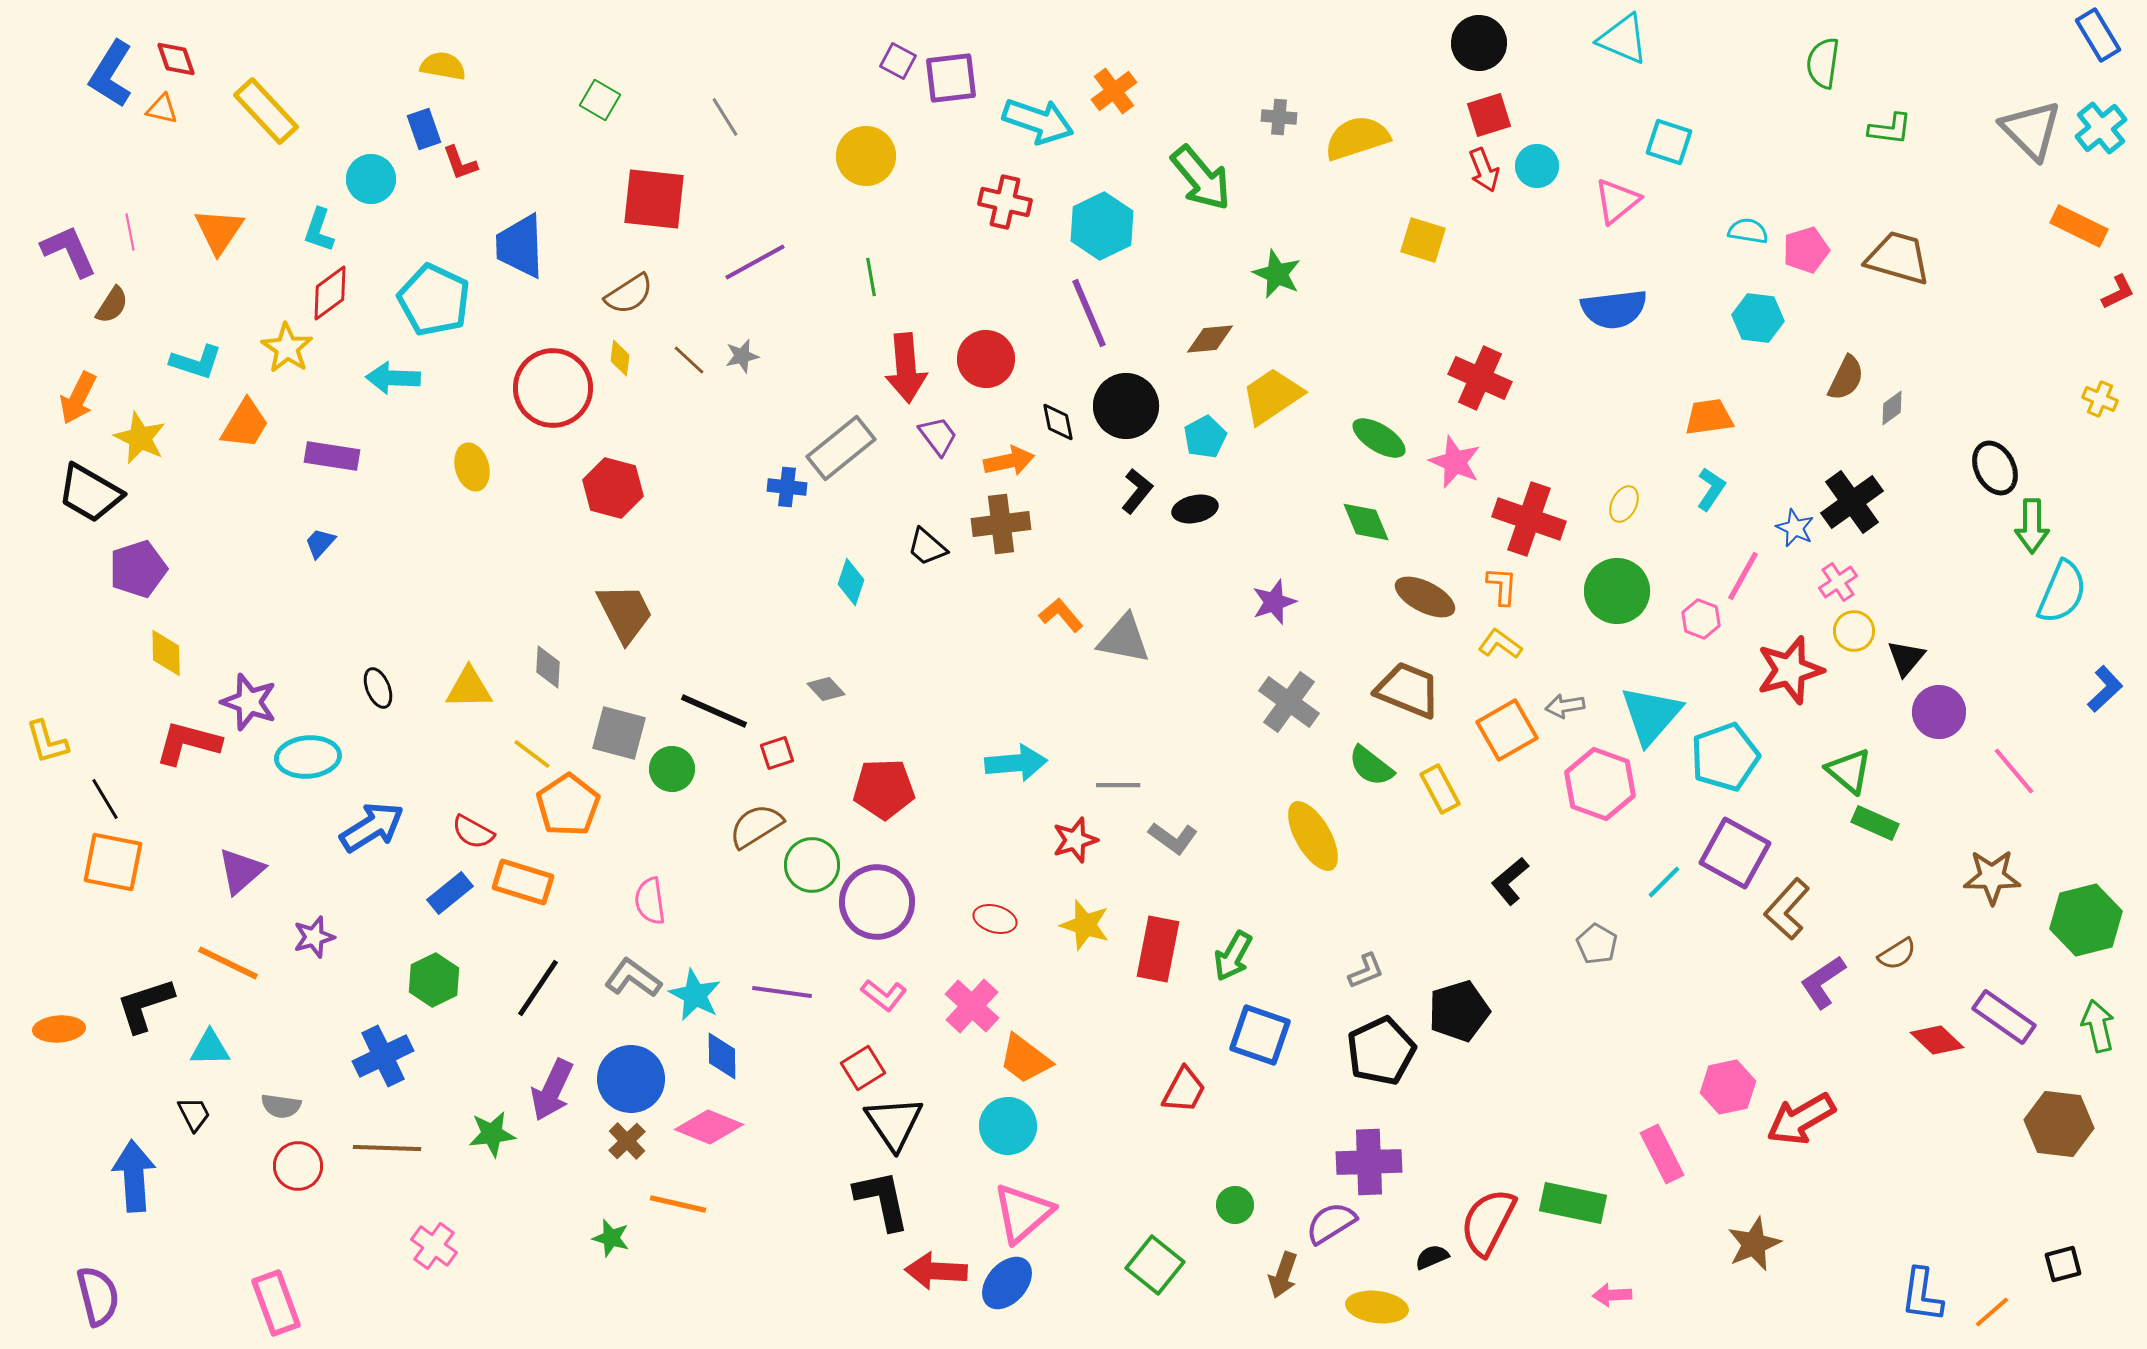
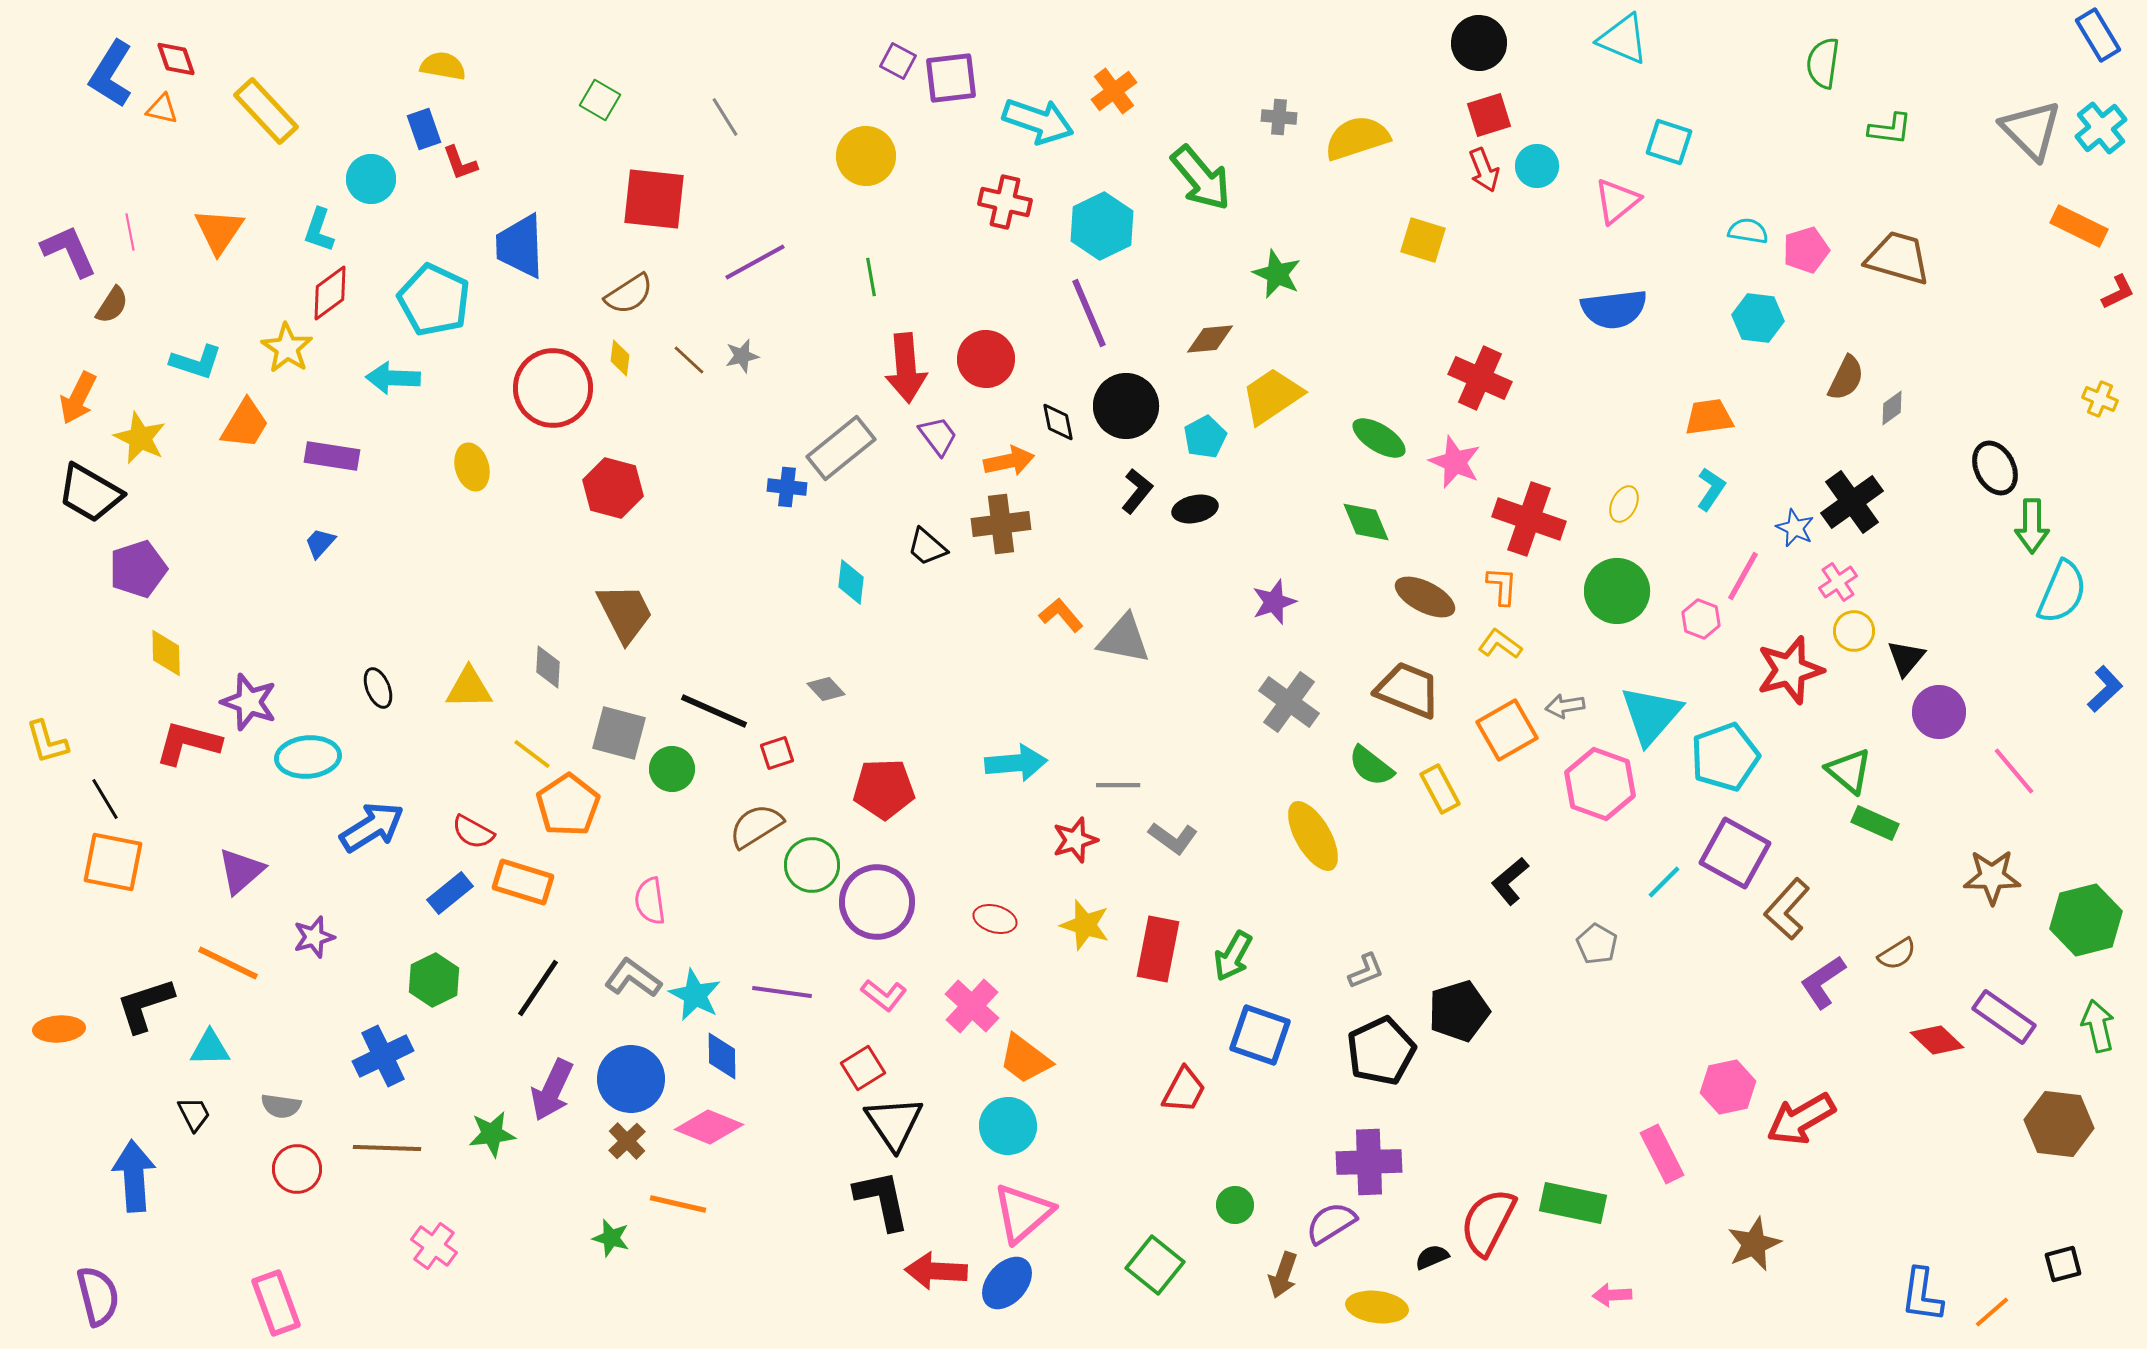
cyan diamond at (851, 582): rotated 12 degrees counterclockwise
red circle at (298, 1166): moved 1 px left, 3 px down
